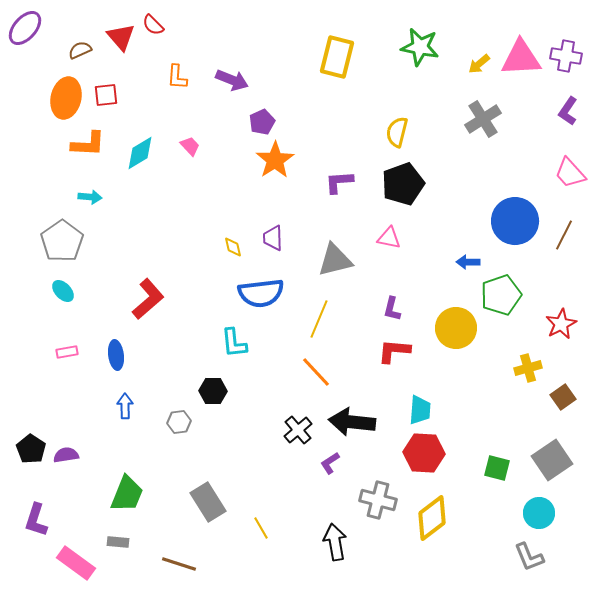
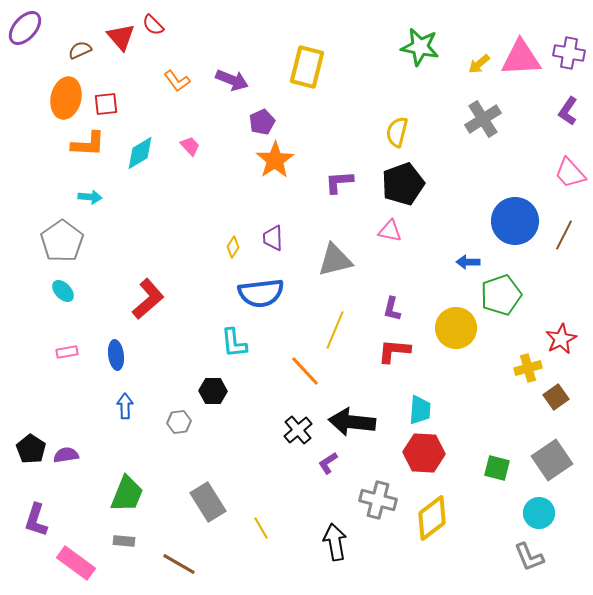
purple cross at (566, 56): moved 3 px right, 3 px up
yellow rectangle at (337, 57): moved 30 px left, 10 px down
orange L-shape at (177, 77): moved 4 px down; rotated 40 degrees counterclockwise
red square at (106, 95): moved 9 px down
pink triangle at (389, 238): moved 1 px right, 7 px up
yellow diamond at (233, 247): rotated 45 degrees clockwise
yellow line at (319, 319): moved 16 px right, 11 px down
red star at (561, 324): moved 15 px down
orange line at (316, 372): moved 11 px left, 1 px up
brown square at (563, 397): moved 7 px left
purple L-shape at (330, 463): moved 2 px left
gray rectangle at (118, 542): moved 6 px right, 1 px up
brown line at (179, 564): rotated 12 degrees clockwise
